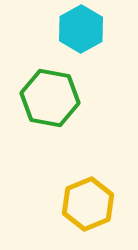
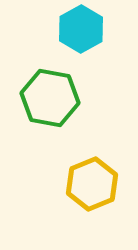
yellow hexagon: moved 4 px right, 20 px up
